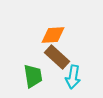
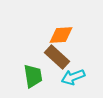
orange diamond: moved 8 px right
cyan arrow: rotated 60 degrees clockwise
